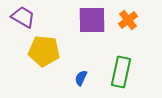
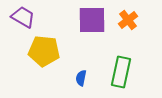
blue semicircle: rotated 14 degrees counterclockwise
